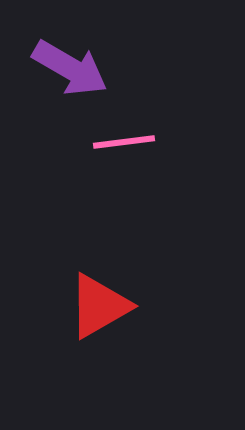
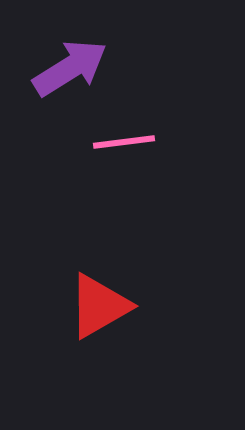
purple arrow: rotated 62 degrees counterclockwise
